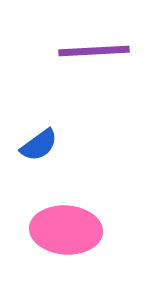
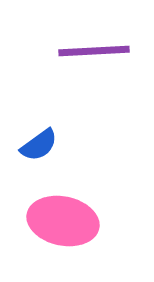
pink ellipse: moved 3 px left, 9 px up; rotated 8 degrees clockwise
